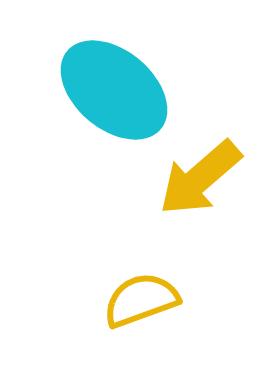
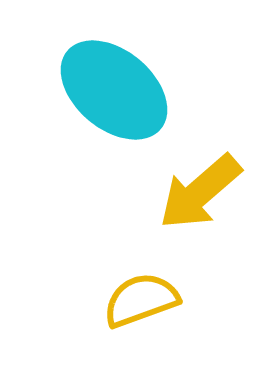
yellow arrow: moved 14 px down
